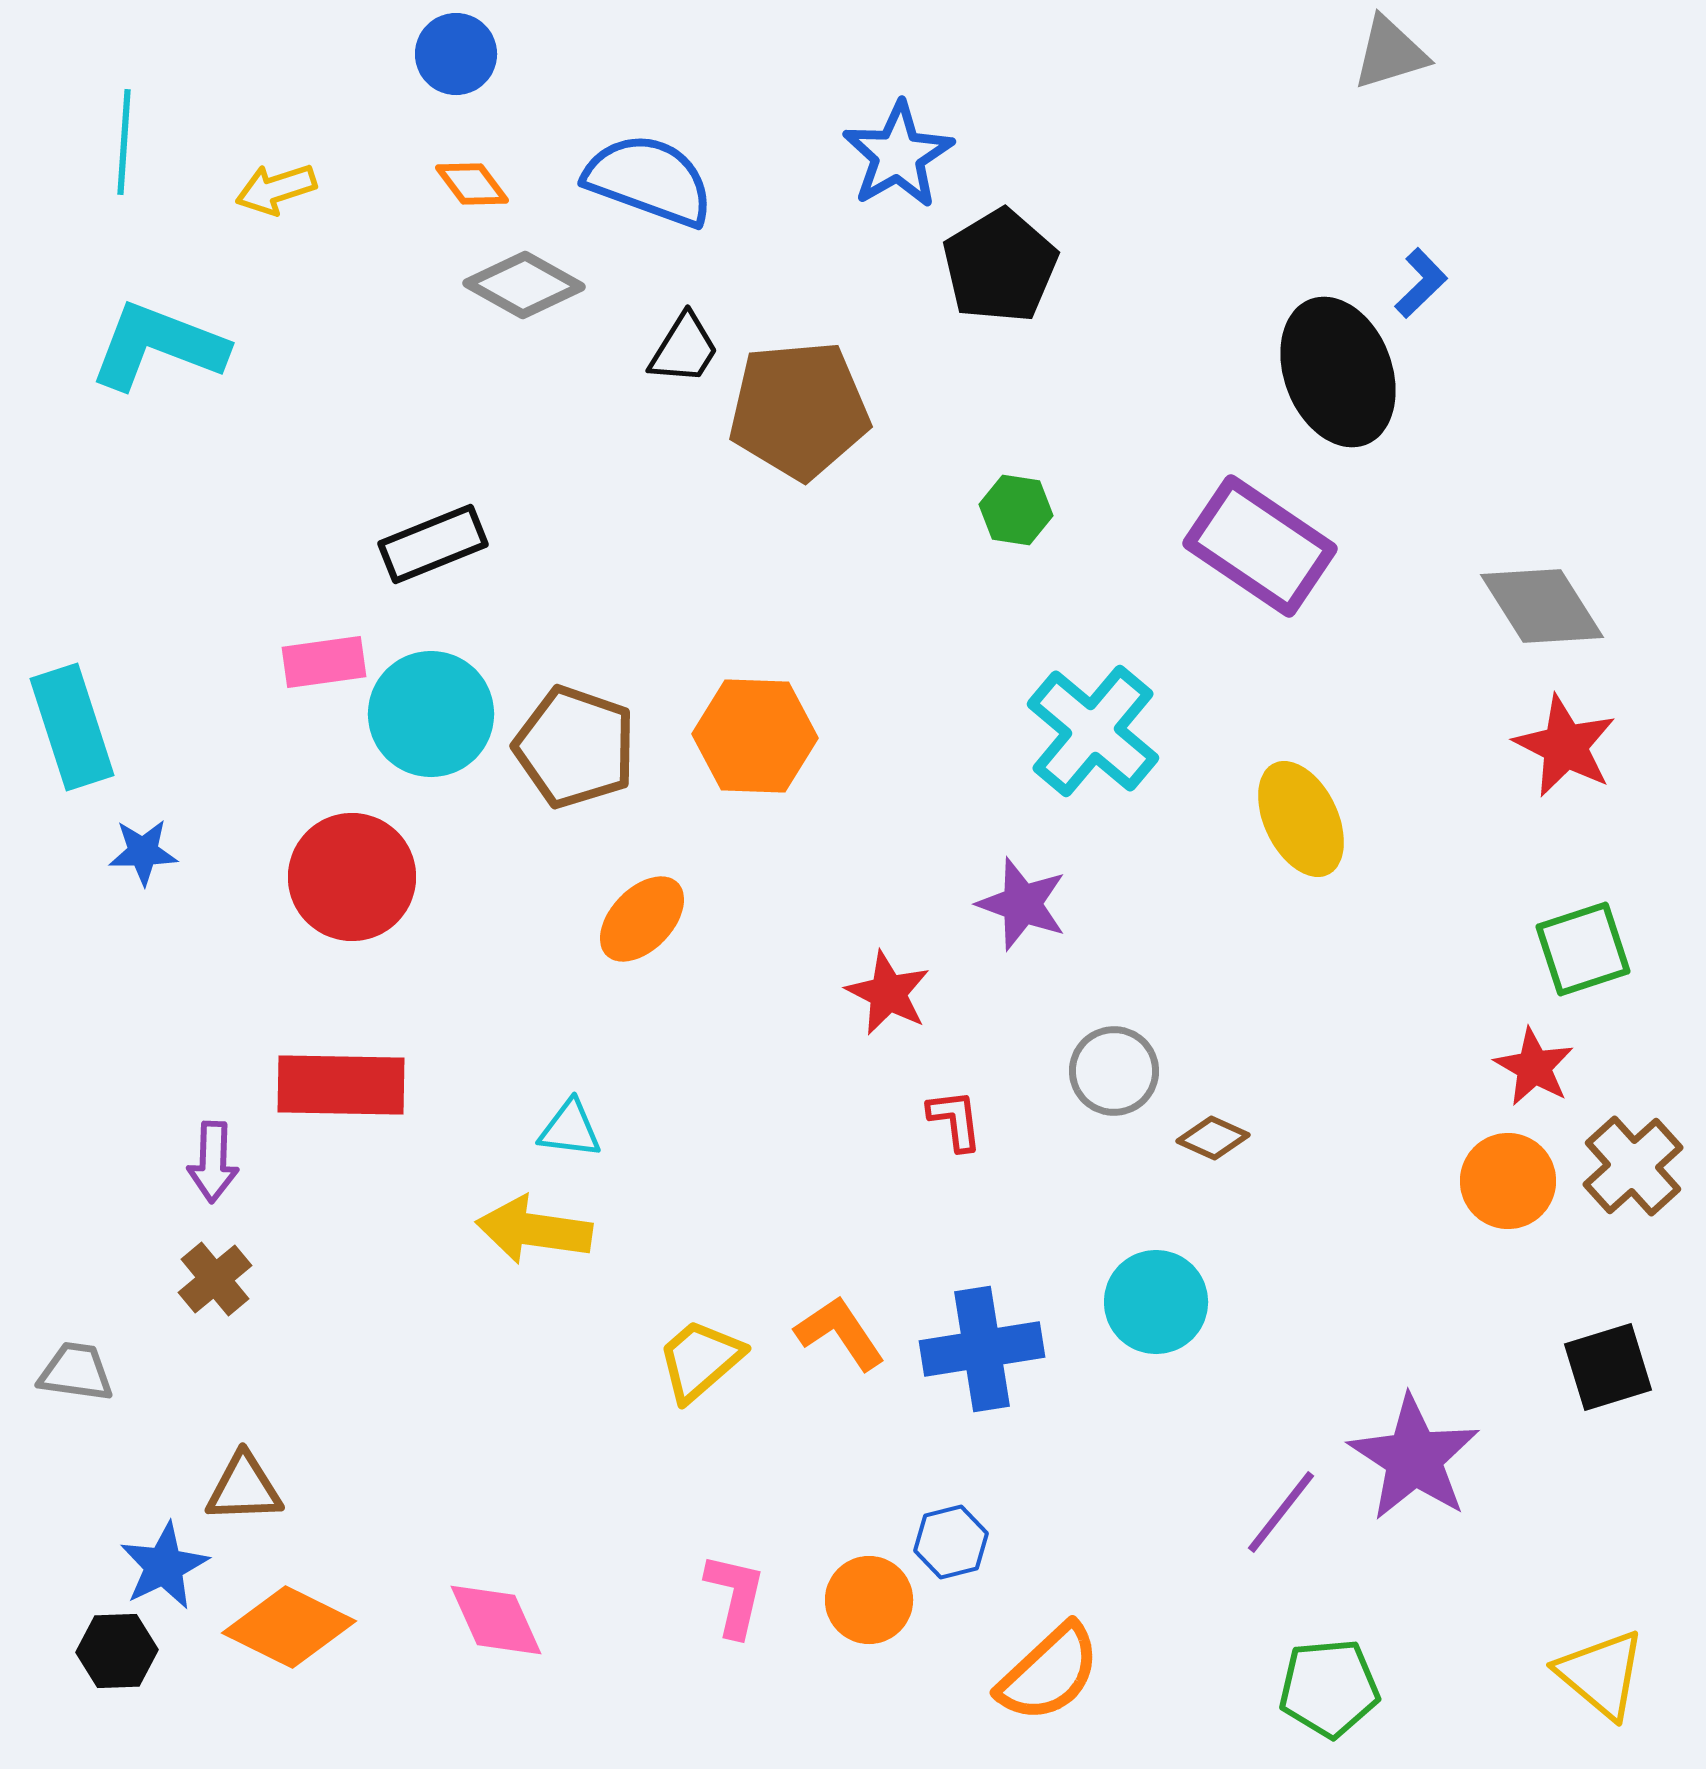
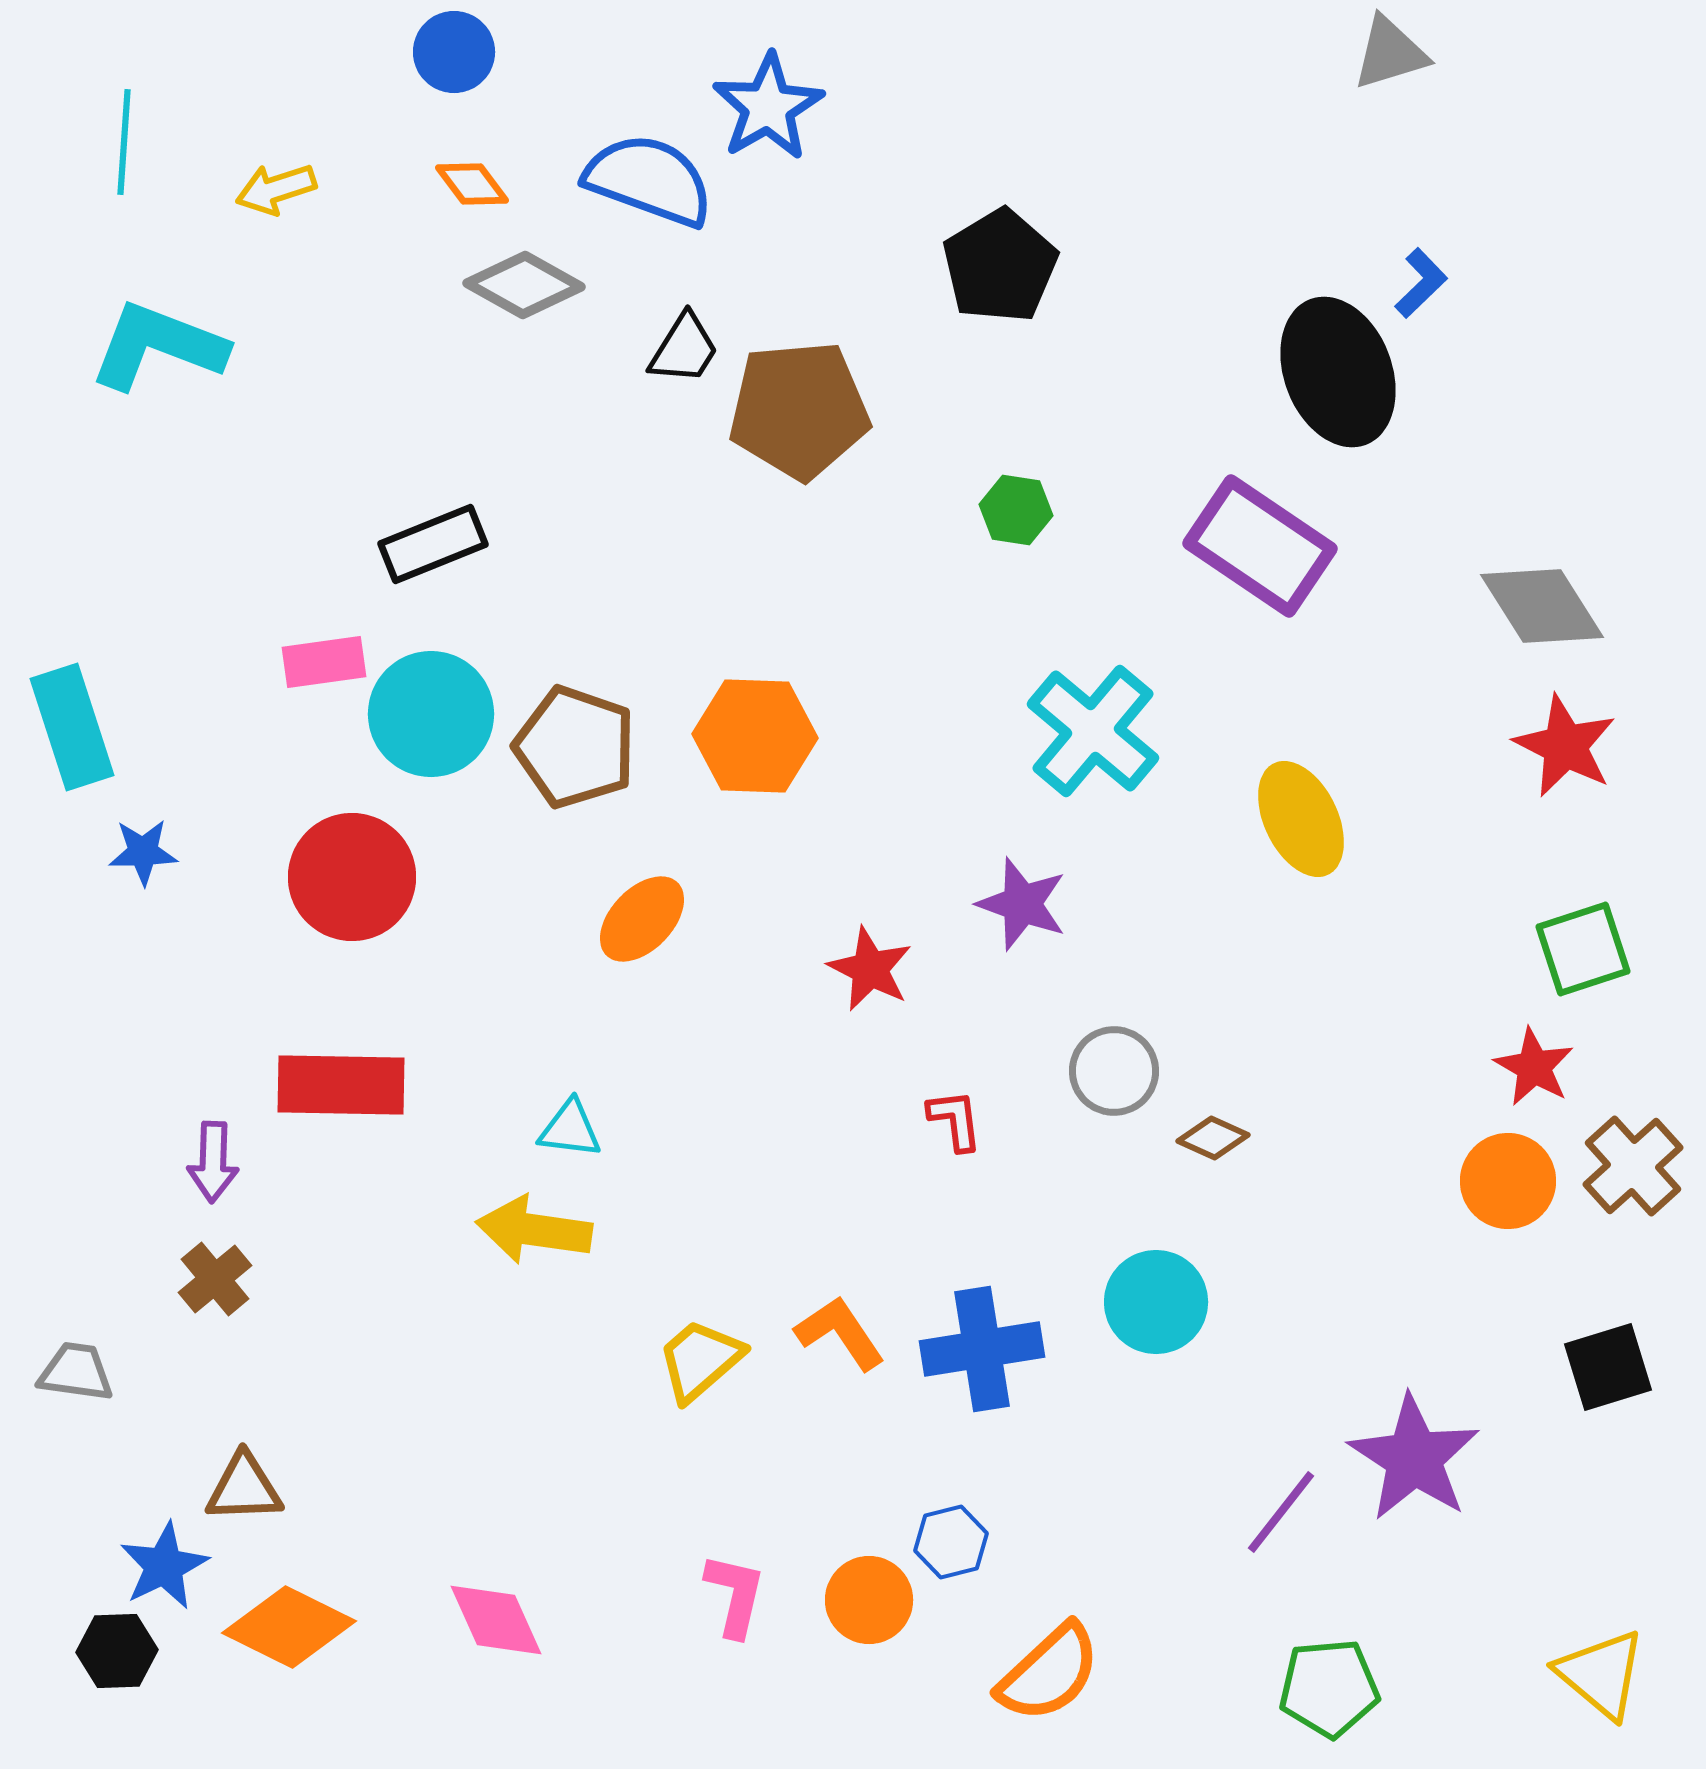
blue circle at (456, 54): moved 2 px left, 2 px up
blue star at (898, 155): moved 130 px left, 48 px up
red star at (888, 993): moved 18 px left, 24 px up
